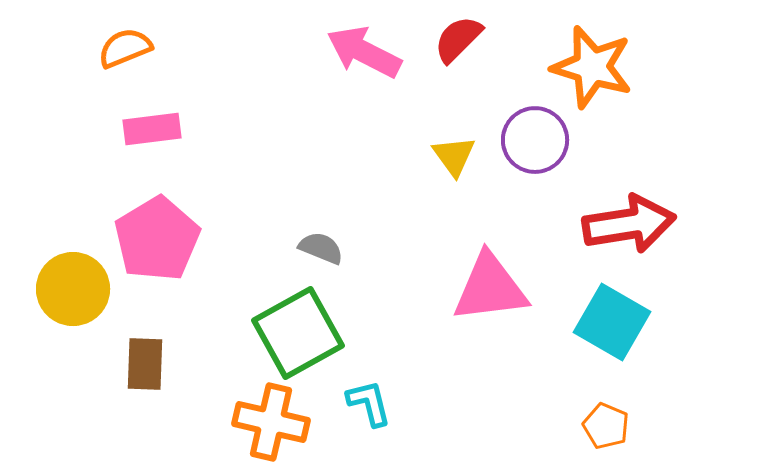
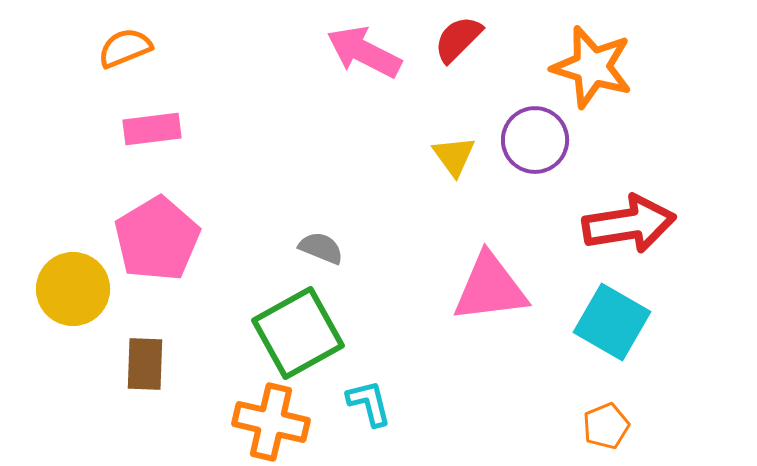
orange pentagon: rotated 27 degrees clockwise
